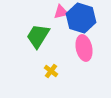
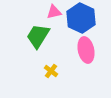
pink triangle: moved 7 px left
blue hexagon: rotated 8 degrees clockwise
pink ellipse: moved 2 px right, 2 px down
